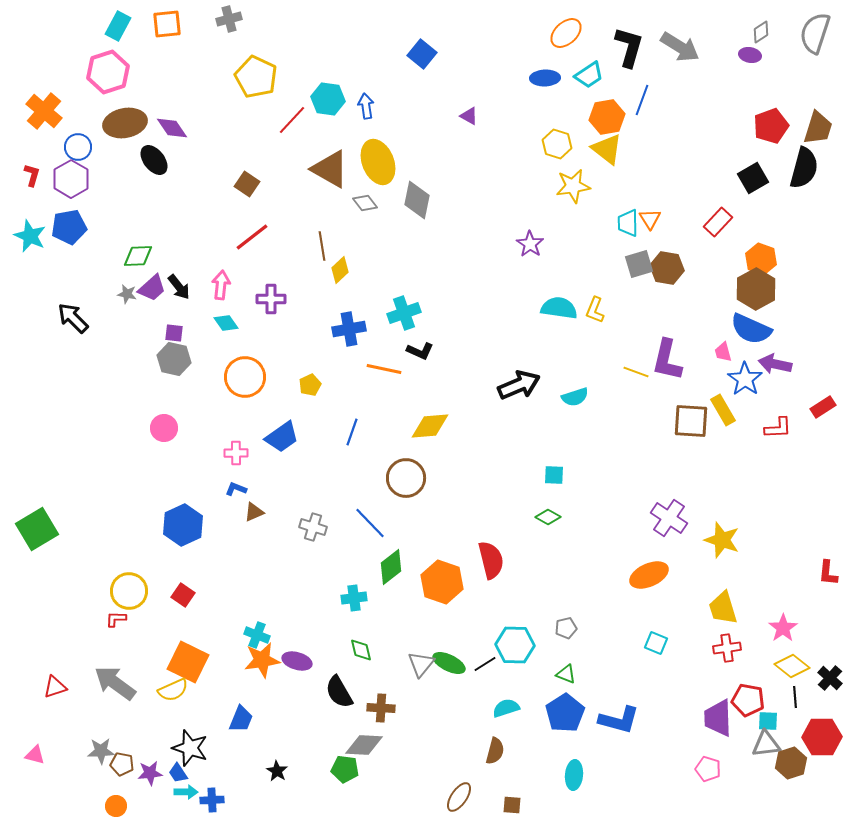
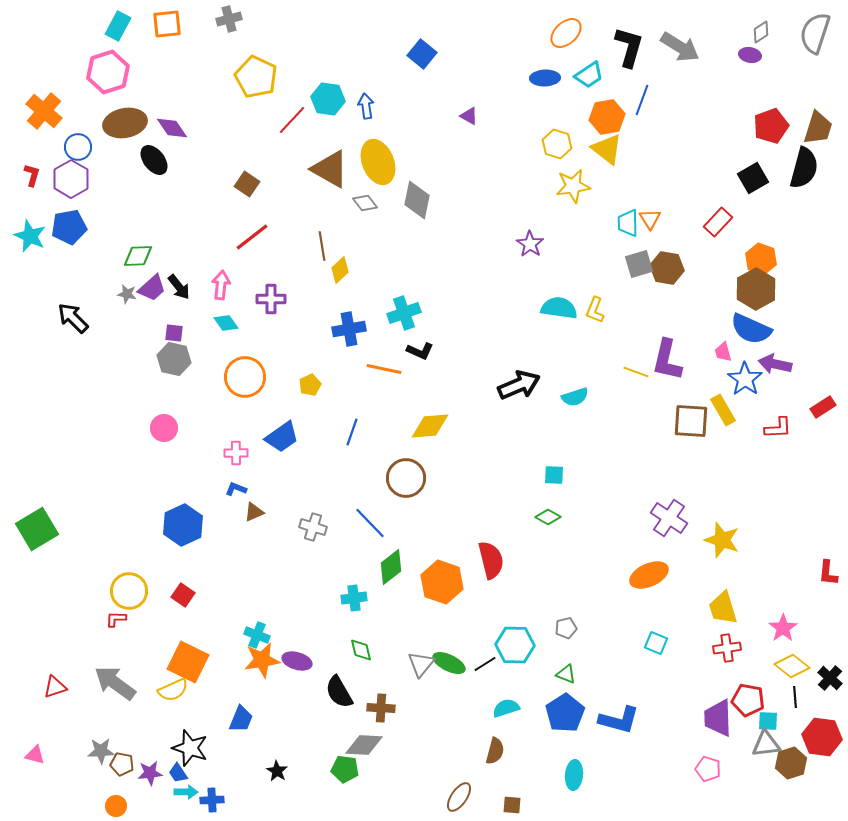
red hexagon at (822, 737): rotated 9 degrees clockwise
